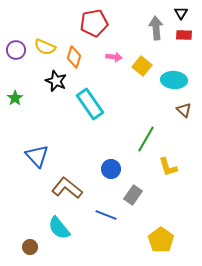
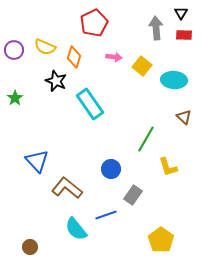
red pentagon: rotated 16 degrees counterclockwise
purple circle: moved 2 px left
brown triangle: moved 7 px down
blue triangle: moved 5 px down
blue line: rotated 40 degrees counterclockwise
cyan semicircle: moved 17 px right, 1 px down
